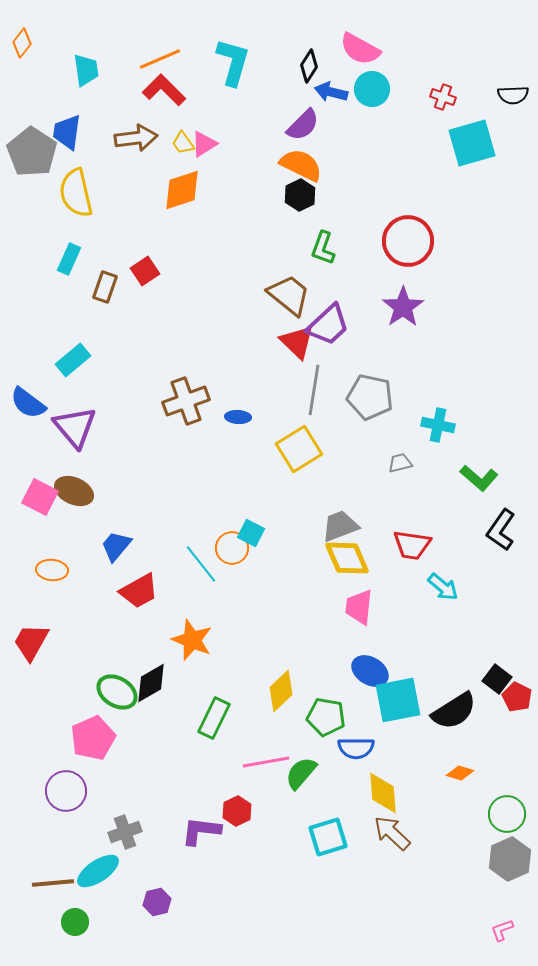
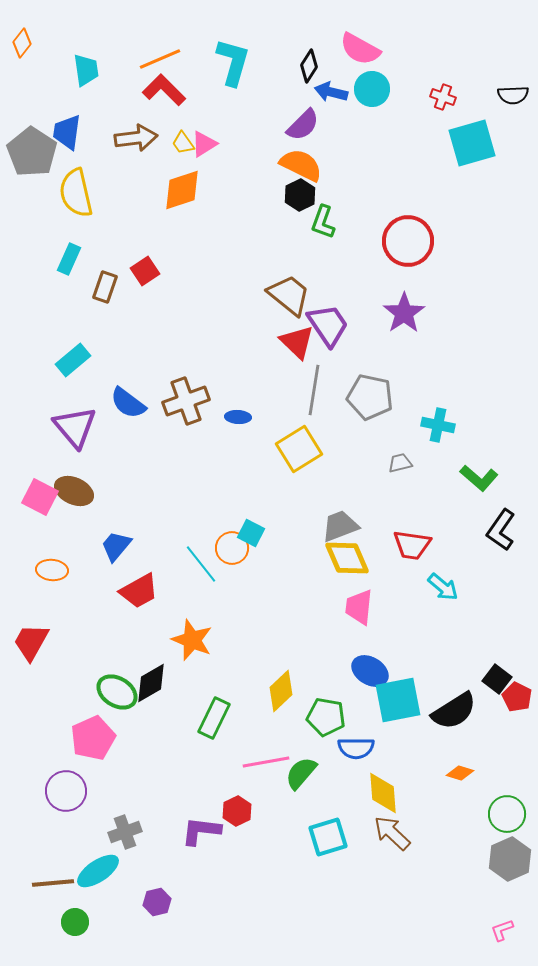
green L-shape at (323, 248): moved 26 px up
purple star at (403, 307): moved 1 px right, 6 px down
purple trapezoid at (328, 325): rotated 81 degrees counterclockwise
blue semicircle at (28, 403): moved 100 px right
